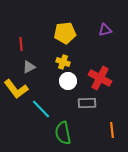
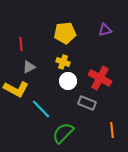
yellow L-shape: rotated 25 degrees counterclockwise
gray rectangle: rotated 24 degrees clockwise
green semicircle: rotated 55 degrees clockwise
